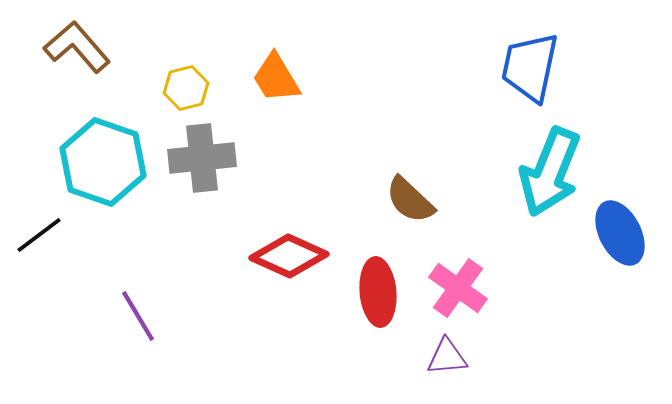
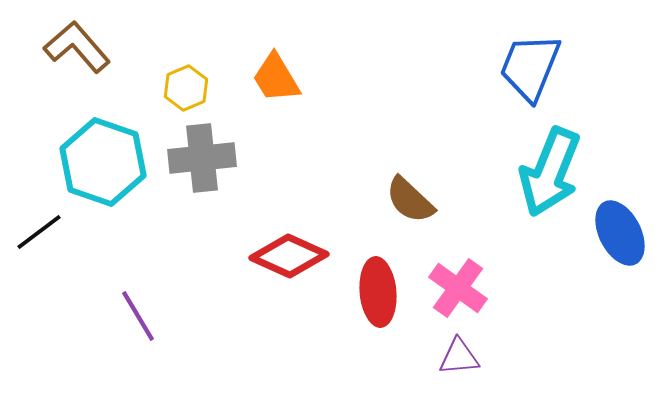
blue trapezoid: rotated 10 degrees clockwise
yellow hexagon: rotated 9 degrees counterclockwise
black line: moved 3 px up
purple triangle: moved 12 px right
